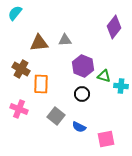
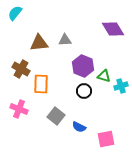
purple diamond: moved 1 px left, 2 px down; rotated 70 degrees counterclockwise
cyan cross: rotated 24 degrees counterclockwise
black circle: moved 2 px right, 3 px up
